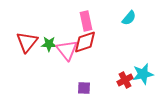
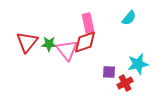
pink rectangle: moved 2 px right, 2 px down
cyan star: moved 5 px left, 10 px up
red cross: moved 3 px down
purple square: moved 25 px right, 16 px up
